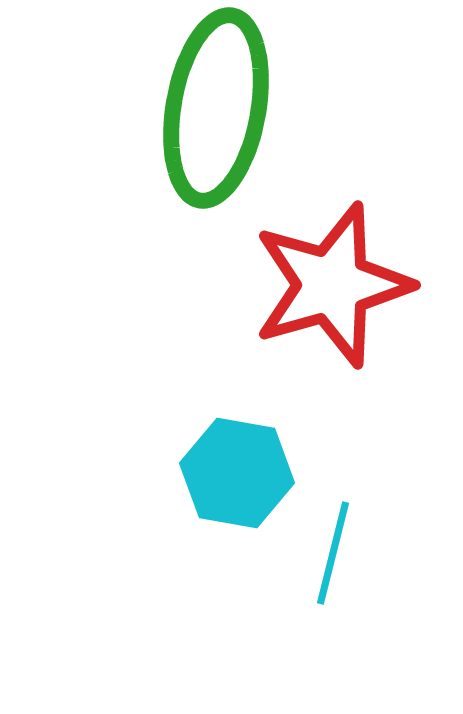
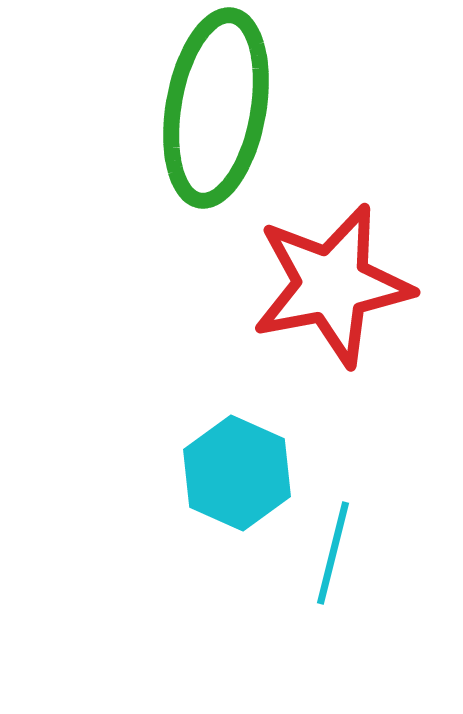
red star: rotated 5 degrees clockwise
cyan hexagon: rotated 14 degrees clockwise
